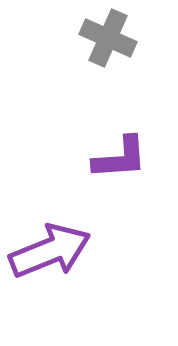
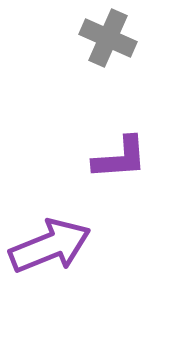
purple arrow: moved 5 px up
